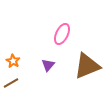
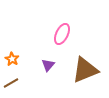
orange star: moved 1 px left, 2 px up
brown triangle: moved 2 px left, 4 px down
